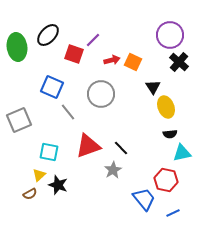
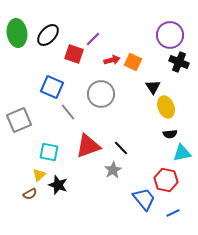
purple line: moved 1 px up
green ellipse: moved 14 px up
black cross: rotated 18 degrees counterclockwise
